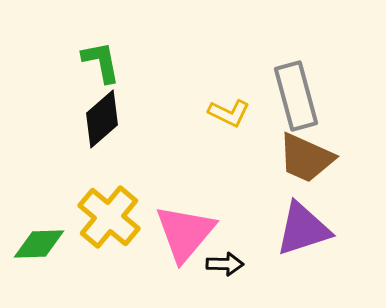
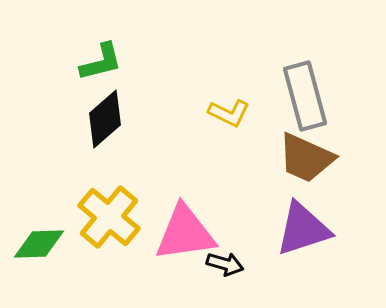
green L-shape: rotated 87 degrees clockwise
gray rectangle: moved 9 px right
black diamond: moved 3 px right
pink triangle: rotated 42 degrees clockwise
black arrow: rotated 15 degrees clockwise
